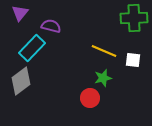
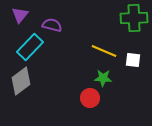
purple triangle: moved 2 px down
purple semicircle: moved 1 px right, 1 px up
cyan rectangle: moved 2 px left, 1 px up
green star: rotated 18 degrees clockwise
